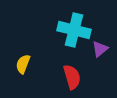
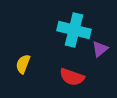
red semicircle: rotated 125 degrees clockwise
